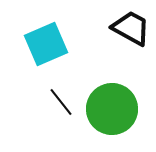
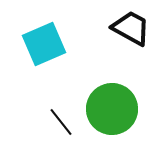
cyan square: moved 2 px left
black line: moved 20 px down
